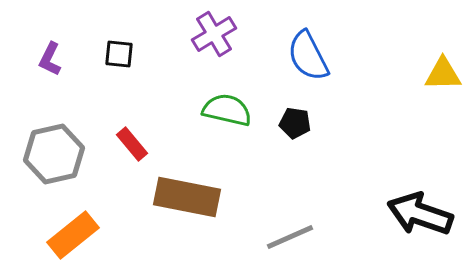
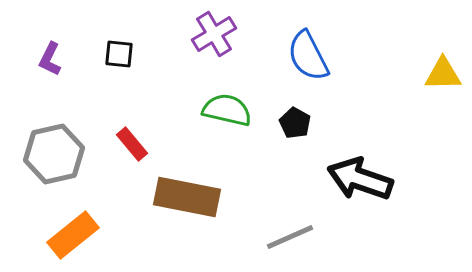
black pentagon: rotated 20 degrees clockwise
black arrow: moved 60 px left, 35 px up
